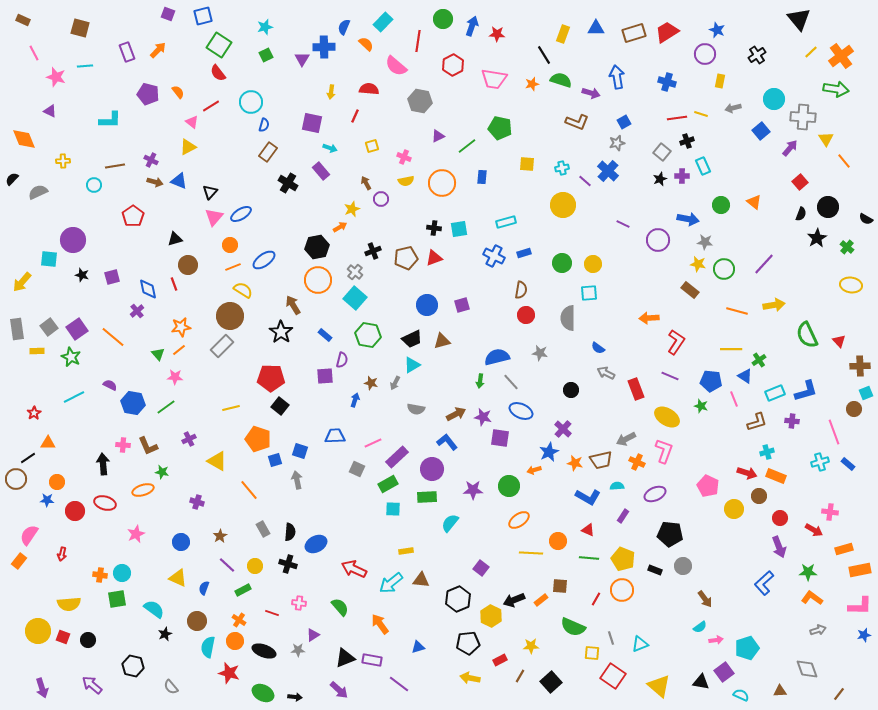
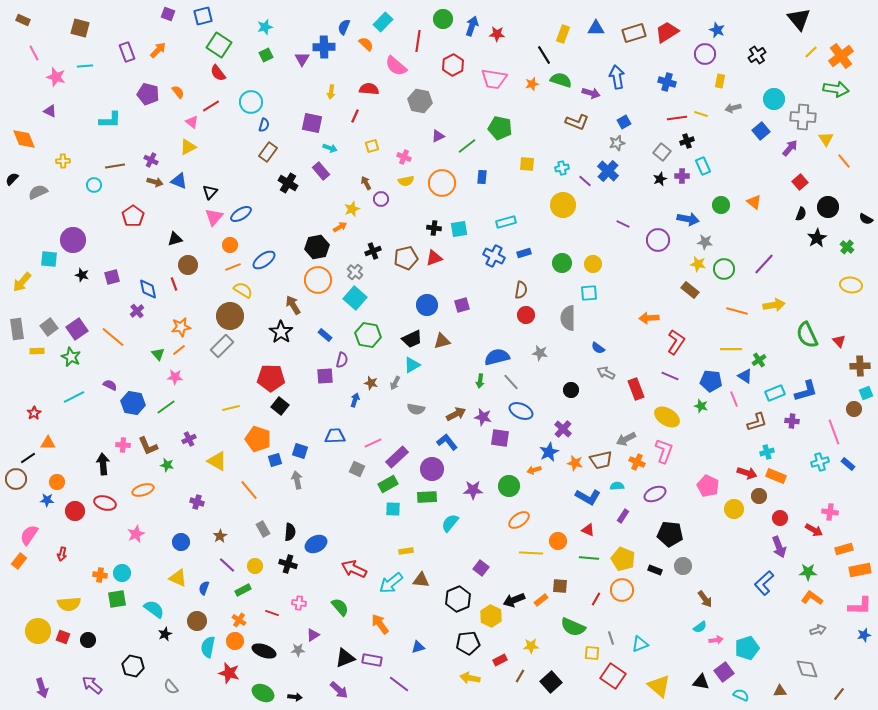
green star at (162, 472): moved 5 px right, 7 px up
